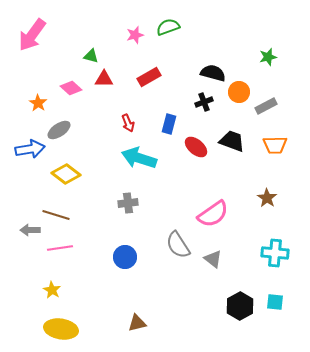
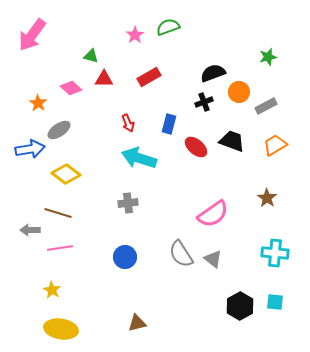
pink star: rotated 18 degrees counterclockwise
black semicircle: rotated 35 degrees counterclockwise
orange trapezoid: rotated 150 degrees clockwise
brown line: moved 2 px right, 2 px up
gray semicircle: moved 3 px right, 9 px down
